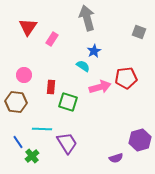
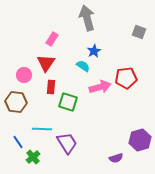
red triangle: moved 18 px right, 36 px down
green cross: moved 1 px right, 1 px down
